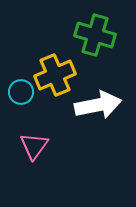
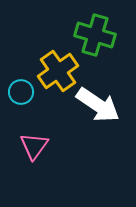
yellow cross: moved 3 px right, 4 px up; rotated 12 degrees counterclockwise
white arrow: rotated 45 degrees clockwise
